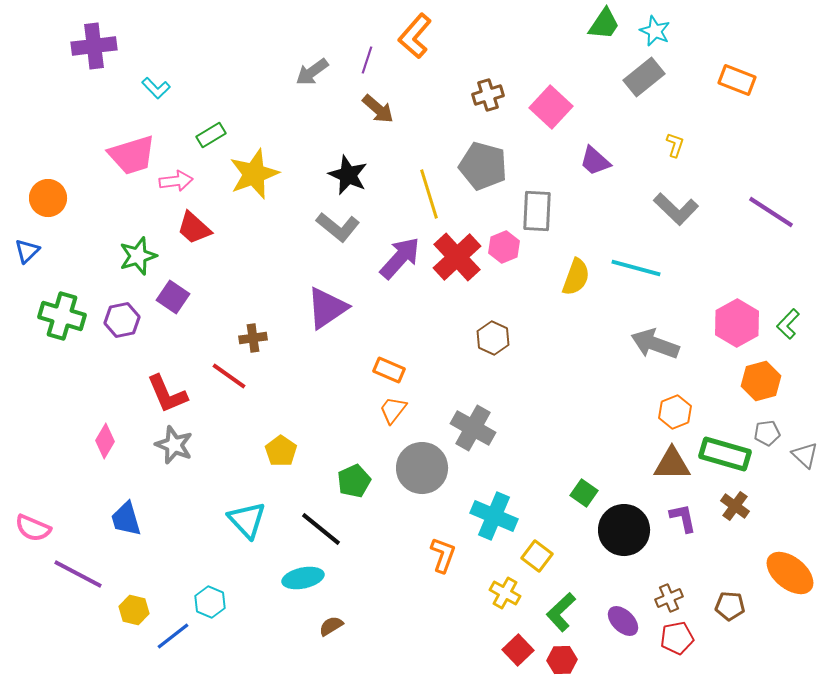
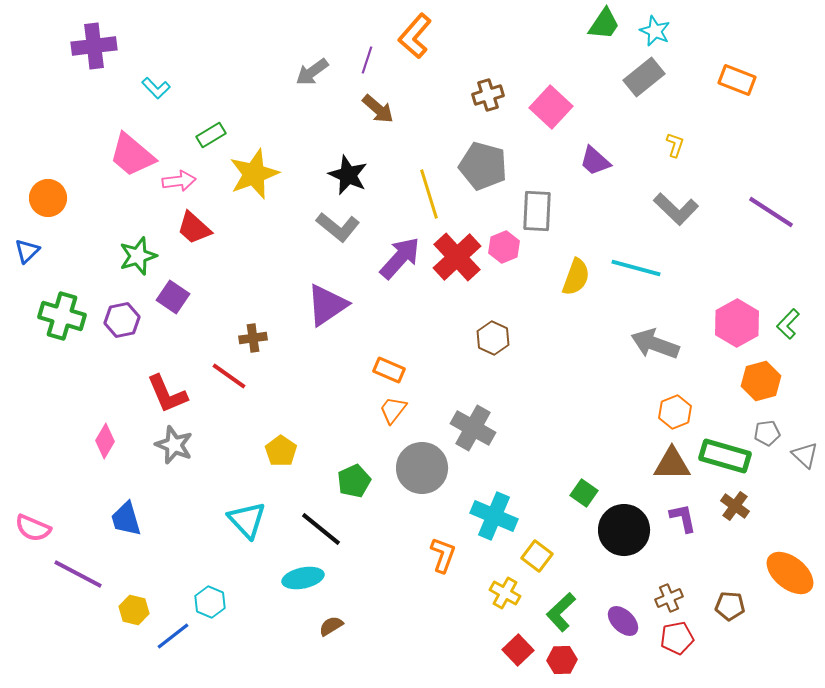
pink trapezoid at (132, 155): rotated 57 degrees clockwise
pink arrow at (176, 181): moved 3 px right
purple triangle at (327, 308): moved 3 px up
green rectangle at (725, 454): moved 2 px down
